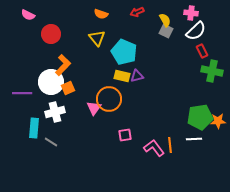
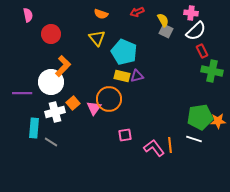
pink semicircle: rotated 128 degrees counterclockwise
yellow semicircle: moved 2 px left
orange L-shape: moved 1 px down
orange square: moved 5 px right, 15 px down; rotated 16 degrees counterclockwise
white line: rotated 21 degrees clockwise
